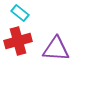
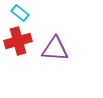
purple triangle: moved 1 px left
